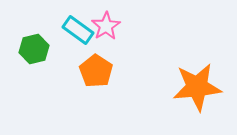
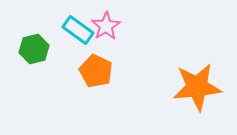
orange pentagon: rotated 8 degrees counterclockwise
